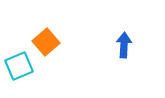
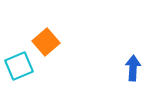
blue arrow: moved 9 px right, 23 px down
